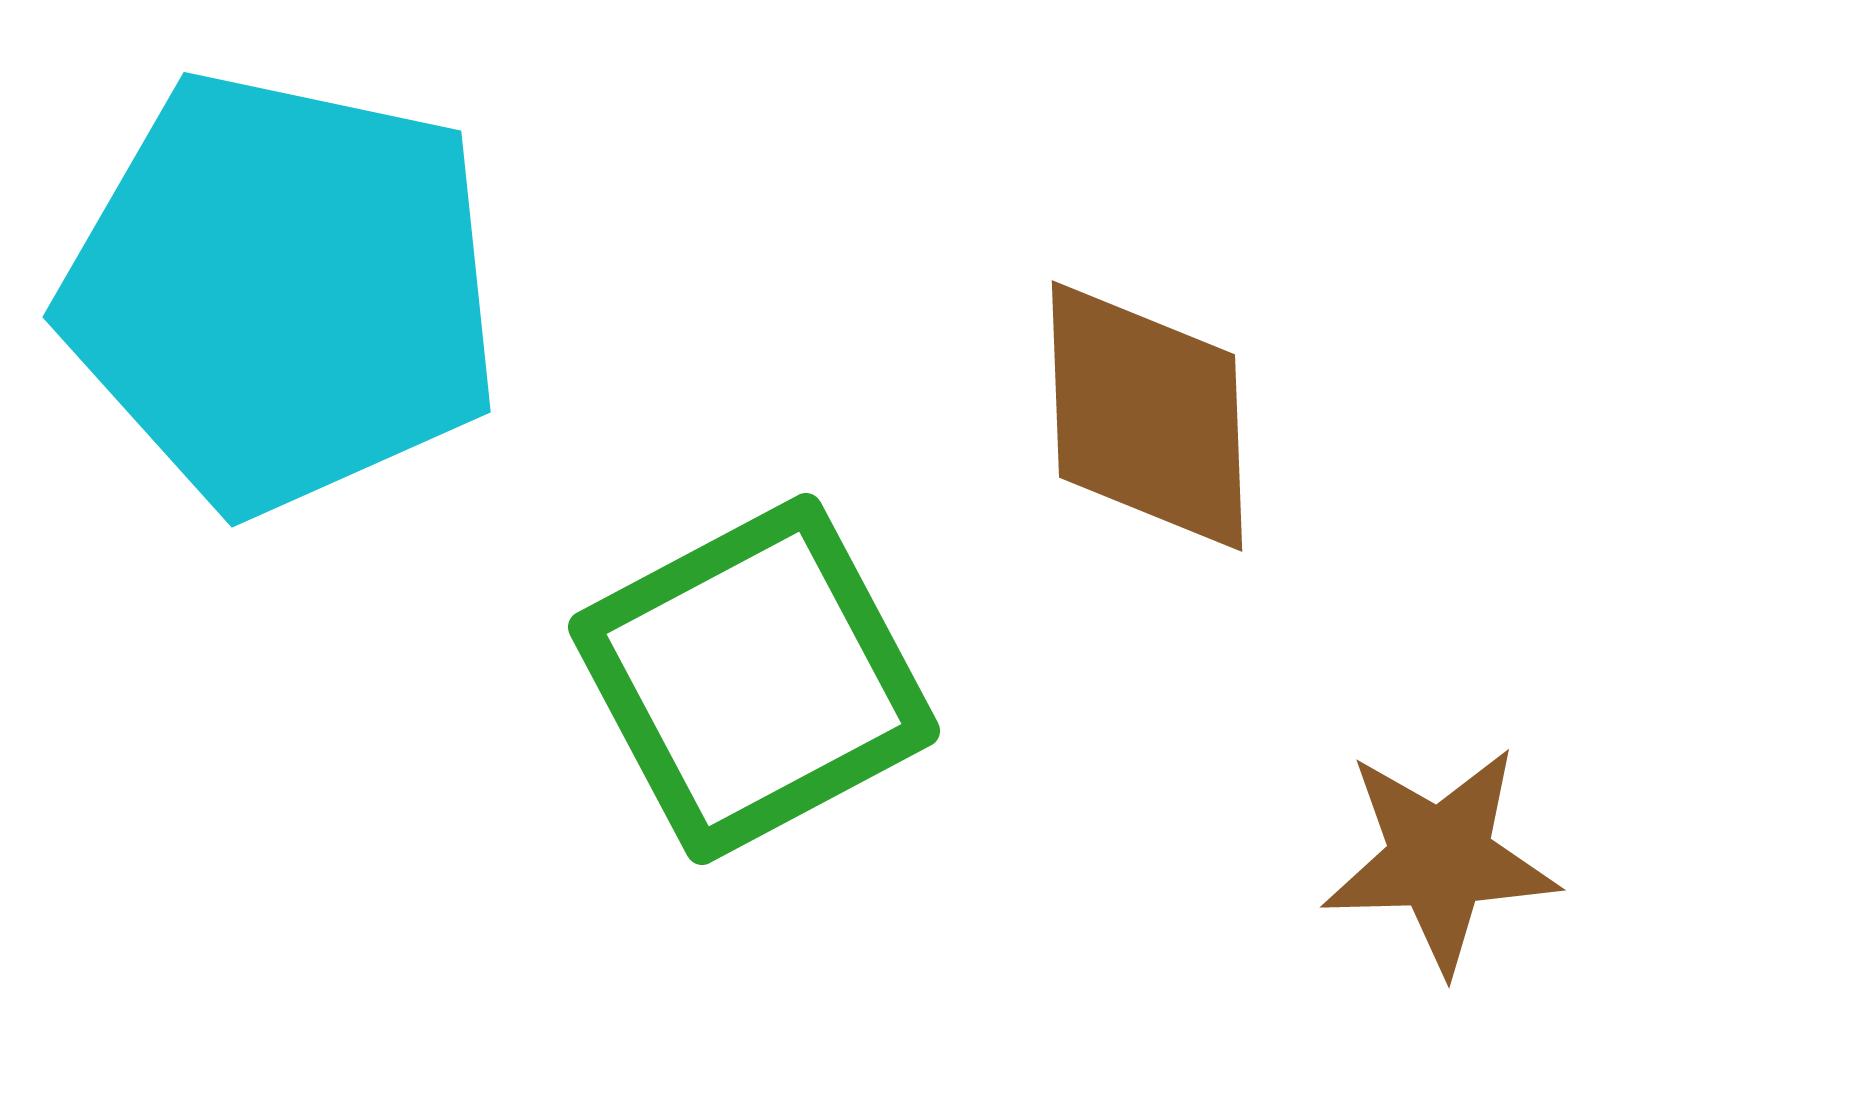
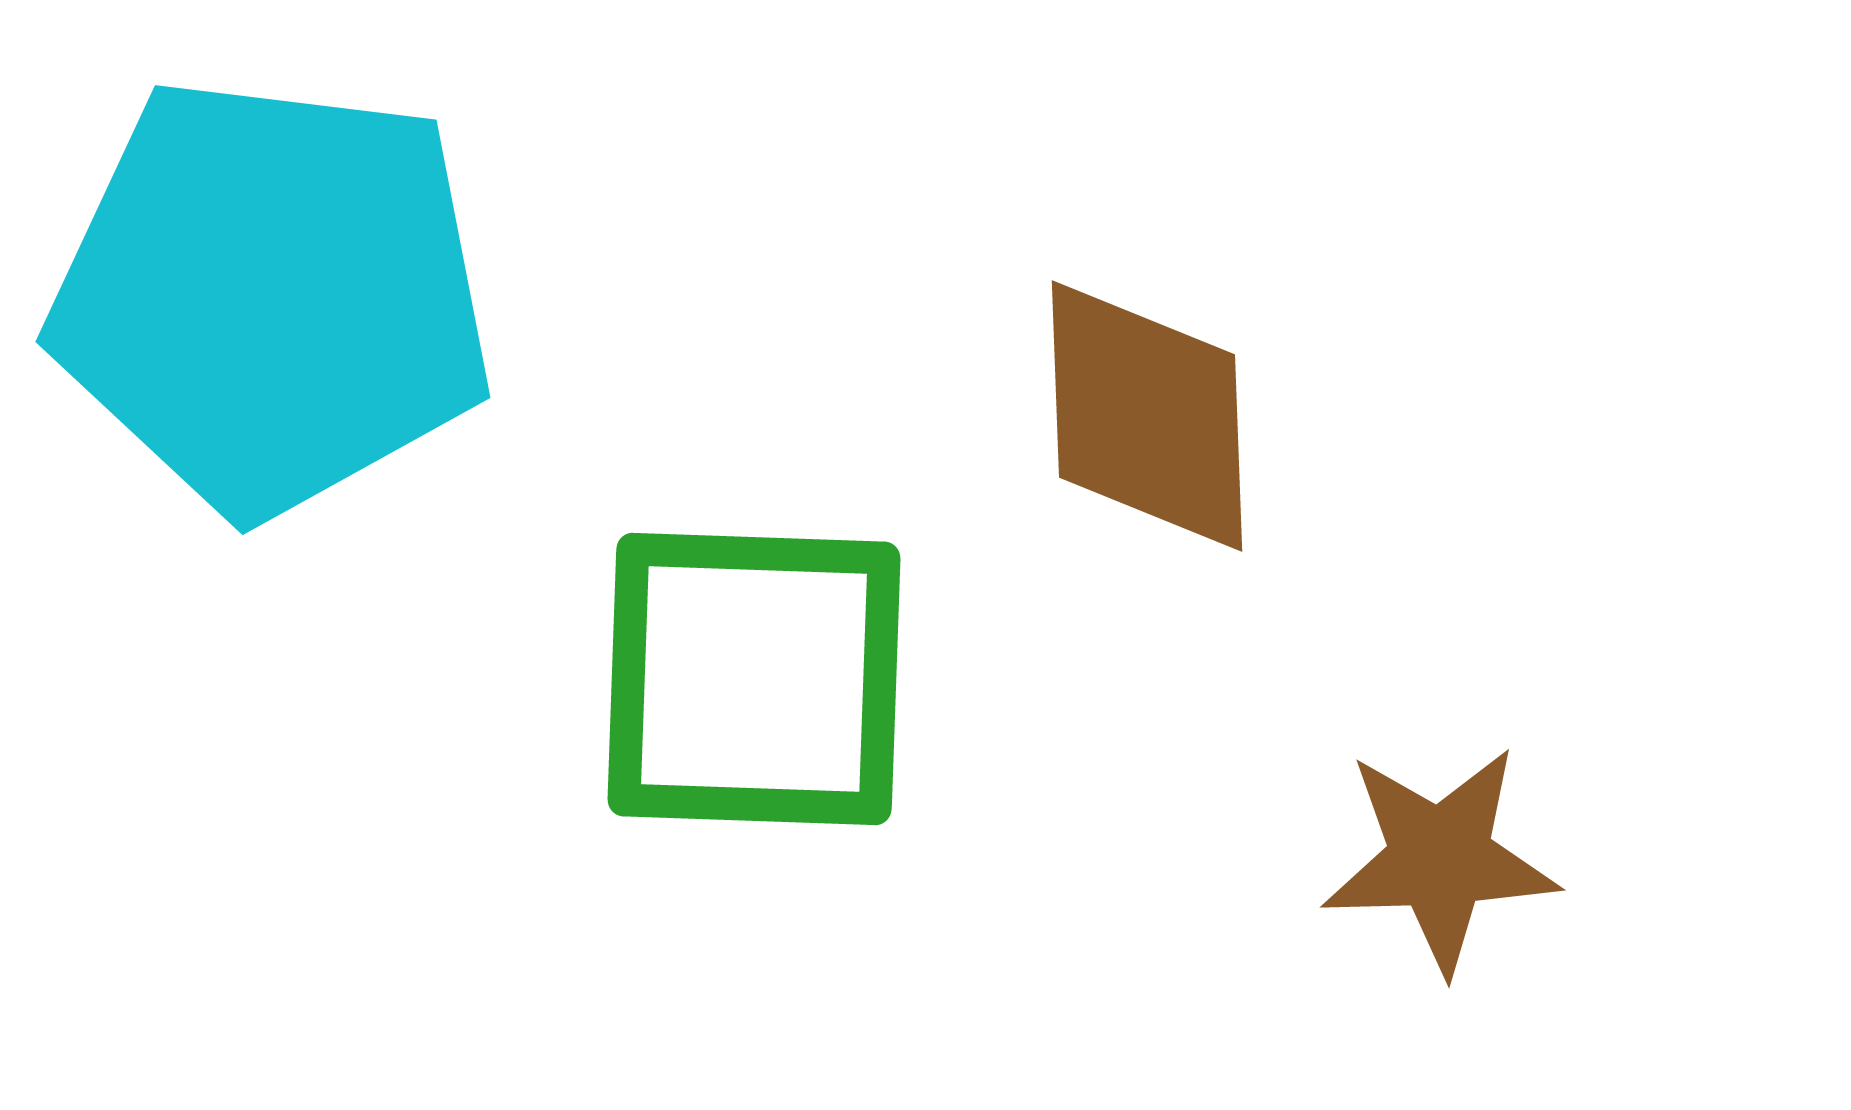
cyan pentagon: moved 10 px left, 4 px down; rotated 5 degrees counterclockwise
green square: rotated 30 degrees clockwise
